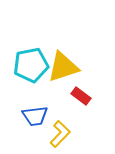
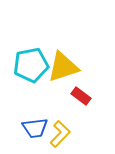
blue trapezoid: moved 12 px down
